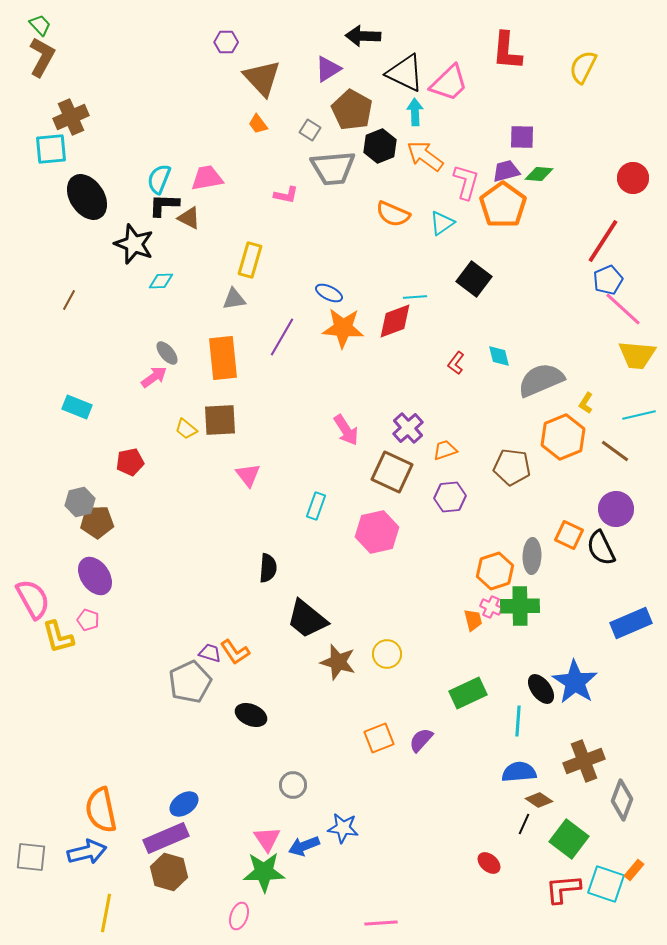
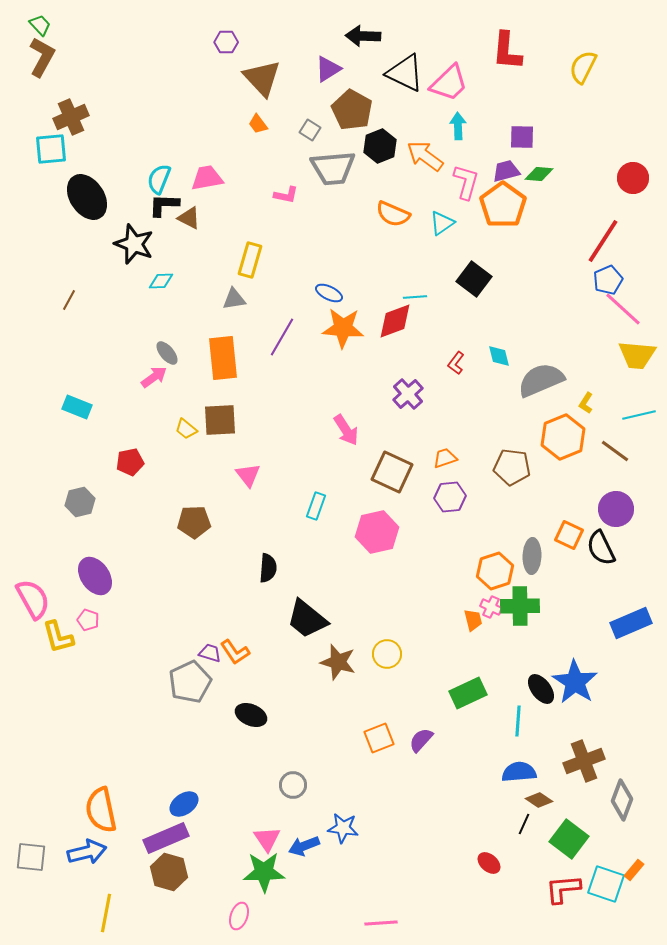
cyan arrow at (415, 112): moved 43 px right, 14 px down
purple cross at (408, 428): moved 34 px up
orange trapezoid at (445, 450): moved 8 px down
brown pentagon at (97, 522): moved 97 px right
